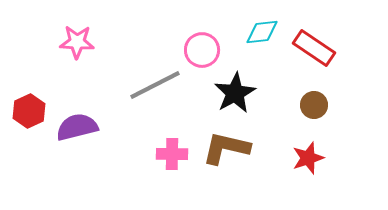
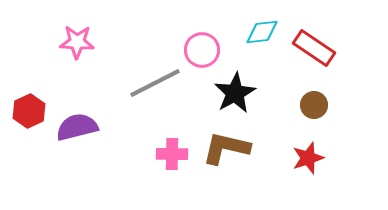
gray line: moved 2 px up
